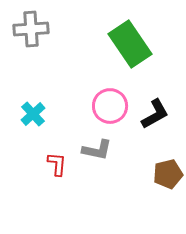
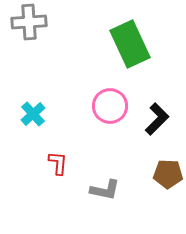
gray cross: moved 2 px left, 7 px up
green rectangle: rotated 9 degrees clockwise
black L-shape: moved 2 px right, 5 px down; rotated 16 degrees counterclockwise
gray L-shape: moved 8 px right, 40 px down
red L-shape: moved 1 px right, 1 px up
brown pentagon: rotated 16 degrees clockwise
